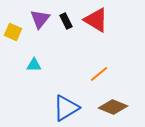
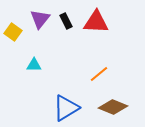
red triangle: moved 2 px down; rotated 28 degrees counterclockwise
yellow square: rotated 12 degrees clockwise
